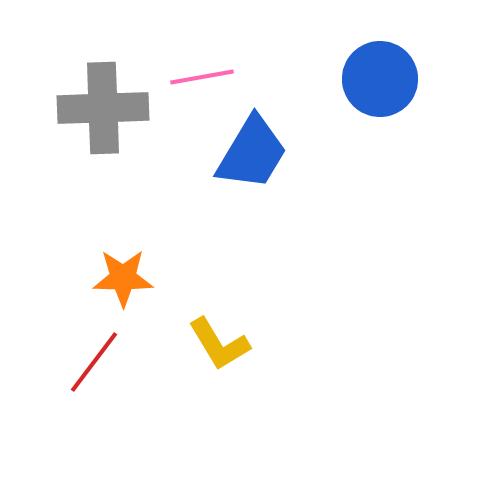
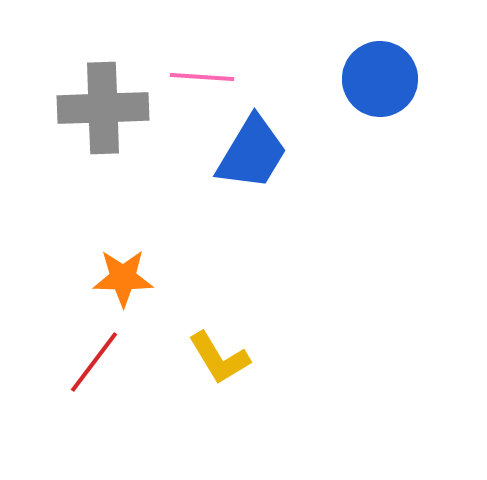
pink line: rotated 14 degrees clockwise
yellow L-shape: moved 14 px down
